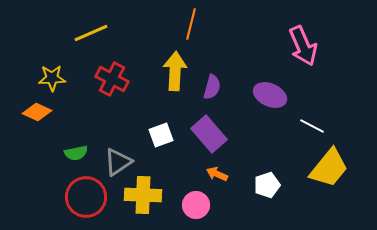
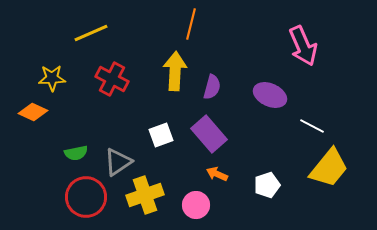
orange diamond: moved 4 px left
yellow cross: moved 2 px right; rotated 21 degrees counterclockwise
